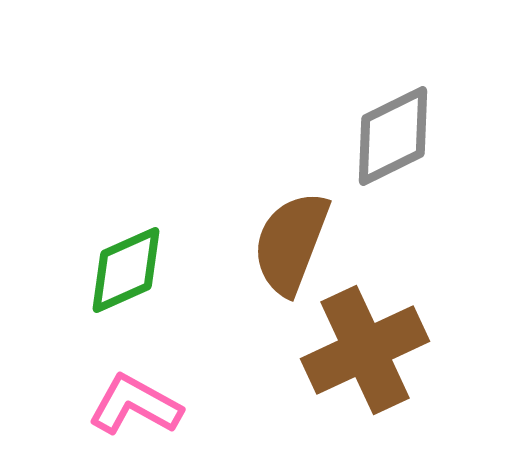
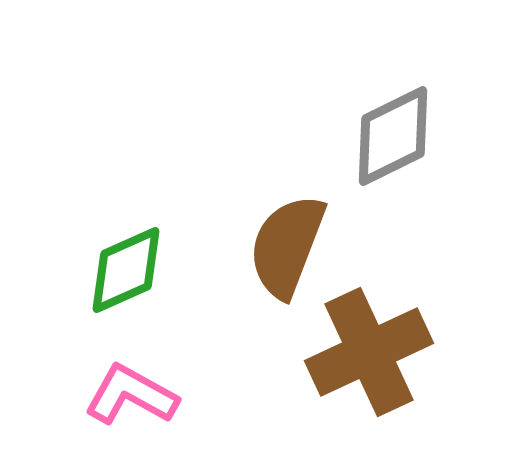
brown semicircle: moved 4 px left, 3 px down
brown cross: moved 4 px right, 2 px down
pink L-shape: moved 4 px left, 10 px up
